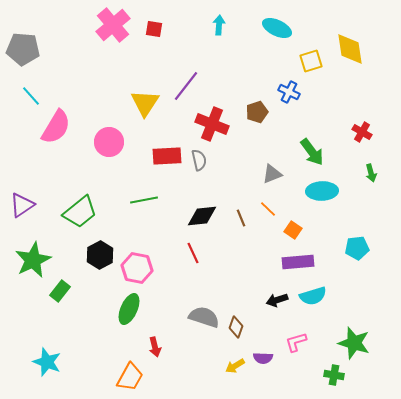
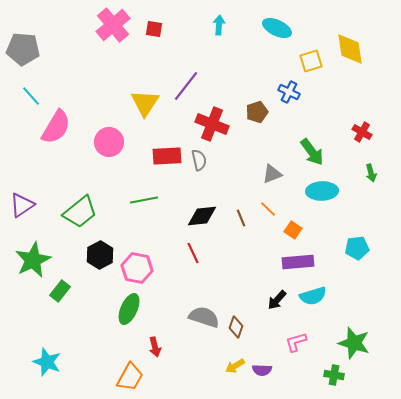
black arrow at (277, 300): rotated 30 degrees counterclockwise
purple semicircle at (263, 358): moved 1 px left, 12 px down
